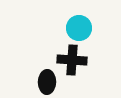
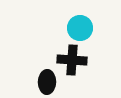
cyan circle: moved 1 px right
